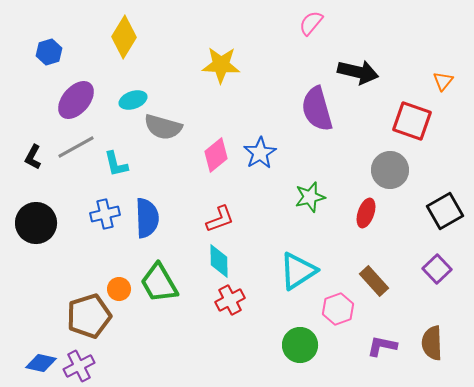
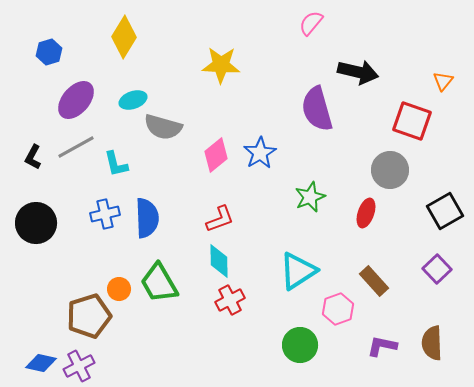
green star: rotated 8 degrees counterclockwise
